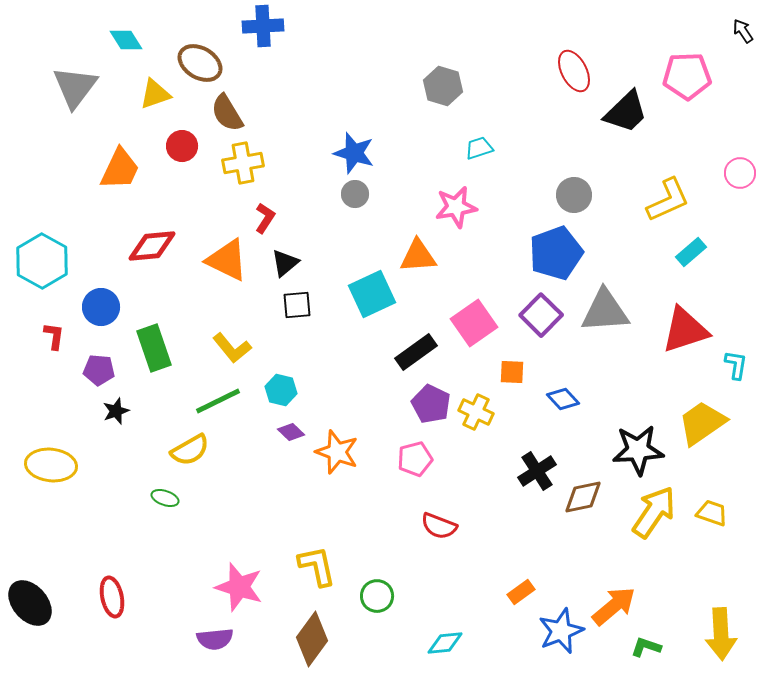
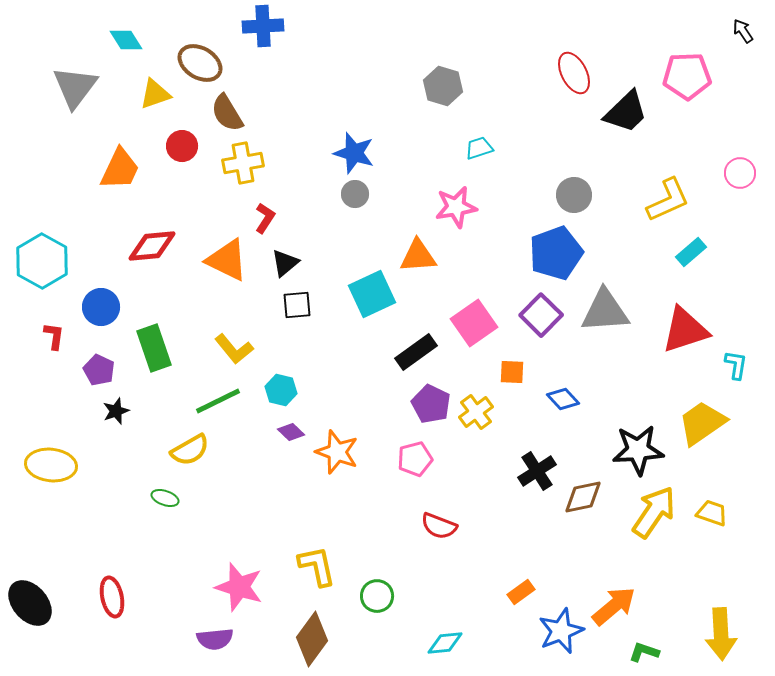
red ellipse at (574, 71): moved 2 px down
yellow L-shape at (232, 348): moved 2 px right, 1 px down
purple pentagon at (99, 370): rotated 20 degrees clockwise
yellow cross at (476, 412): rotated 28 degrees clockwise
green L-shape at (646, 647): moved 2 px left, 5 px down
